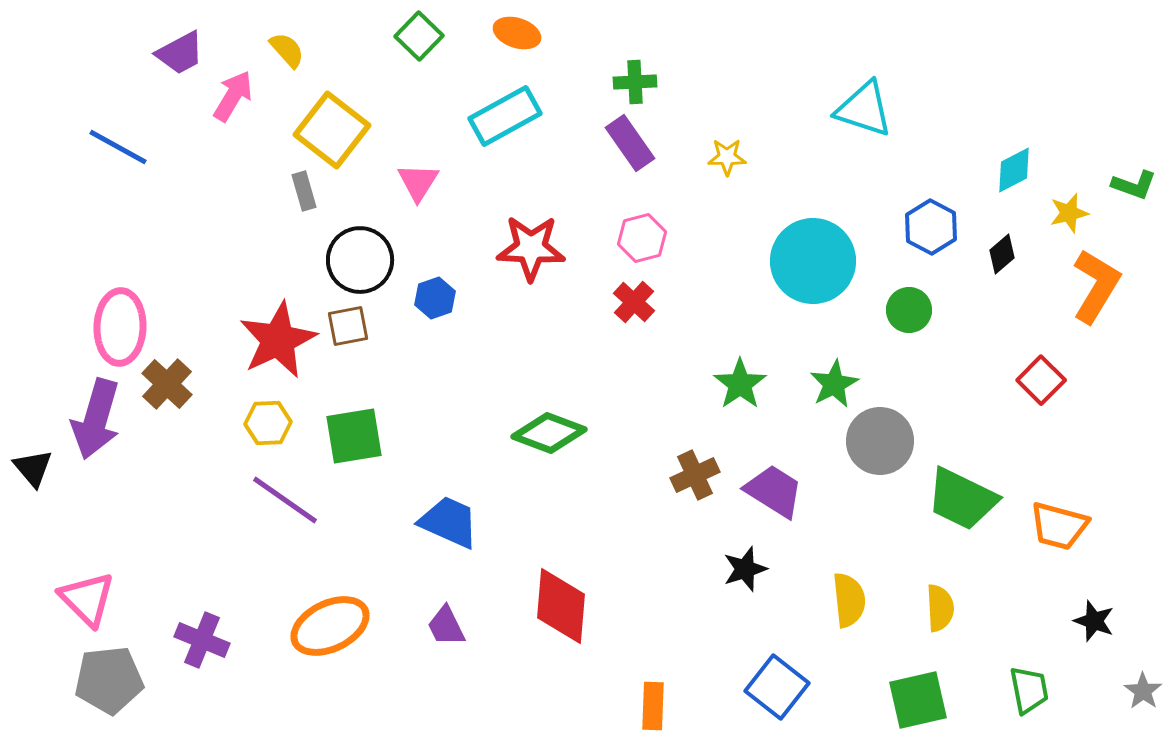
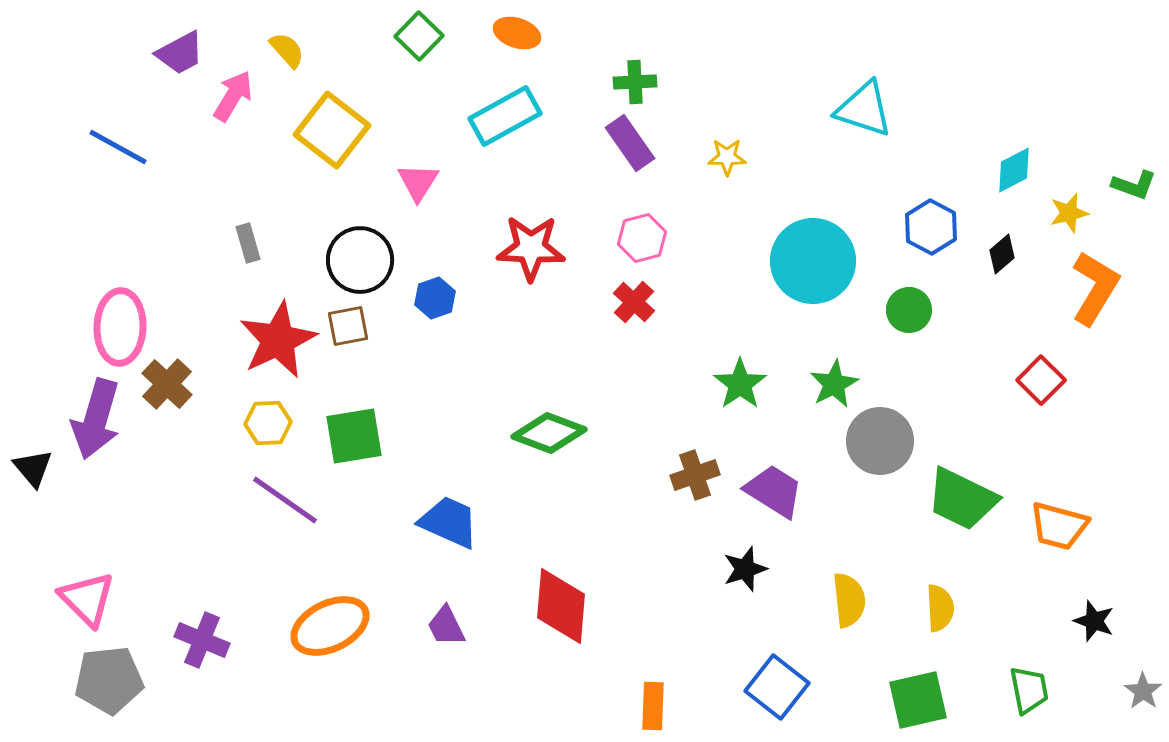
gray rectangle at (304, 191): moved 56 px left, 52 px down
orange L-shape at (1096, 286): moved 1 px left, 2 px down
brown cross at (695, 475): rotated 6 degrees clockwise
